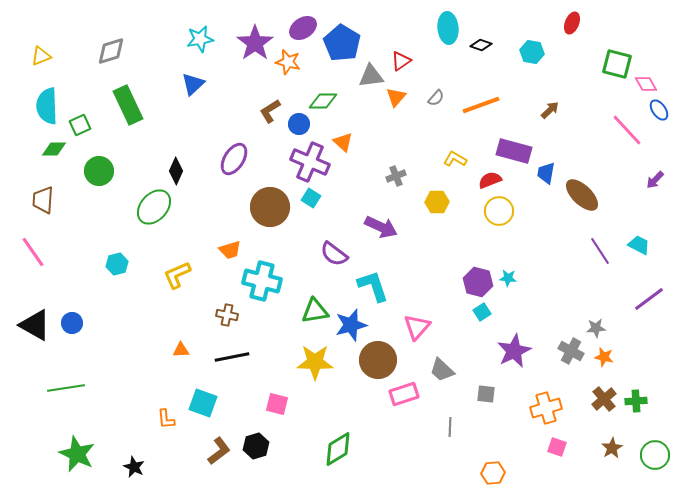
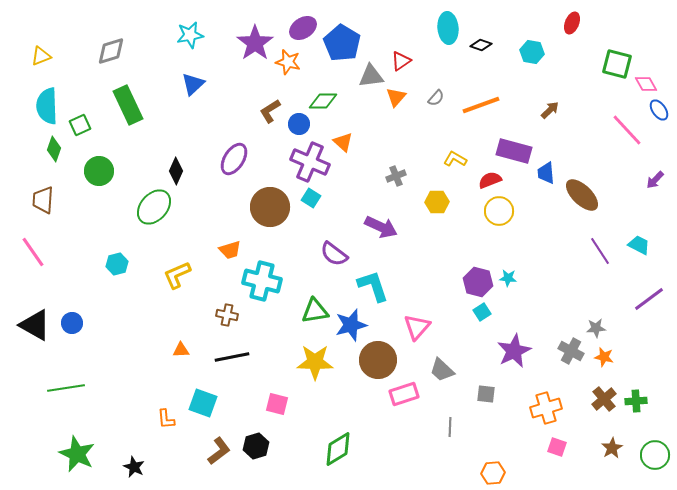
cyan star at (200, 39): moved 10 px left, 4 px up
green diamond at (54, 149): rotated 70 degrees counterclockwise
blue trapezoid at (546, 173): rotated 15 degrees counterclockwise
